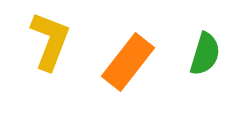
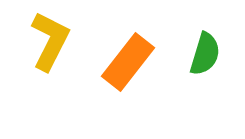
yellow L-shape: rotated 6 degrees clockwise
